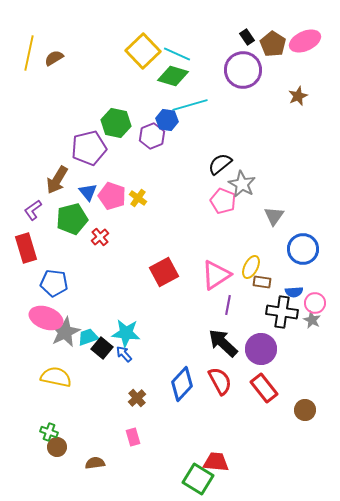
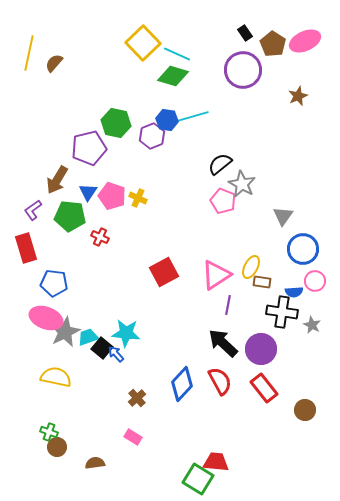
black rectangle at (247, 37): moved 2 px left, 4 px up
yellow square at (143, 51): moved 8 px up
brown semicircle at (54, 58): moved 5 px down; rotated 18 degrees counterclockwise
cyan line at (190, 105): moved 1 px right, 12 px down
blue triangle at (88, 192): rotated 12 degrees clockwise
yellow cross at (138, 198): rotated 12 degrees counterclockwise
gray triangle at (274, 216): moved 9 px right
green pentagon at (72, 219): moved 2 px left, 3 px up; rotated 20 degrees clockwise
red cross at (100, 237): rotated 24 degrees counterclockwise
pink circle at (315, 303): moved 22 px up
gray star at (312, 320): moved 5 px down
blue arrow at (124, 354): moved 8 px left
pink rectangle at (133, 437): rotated 42 degrees counterclockwise
